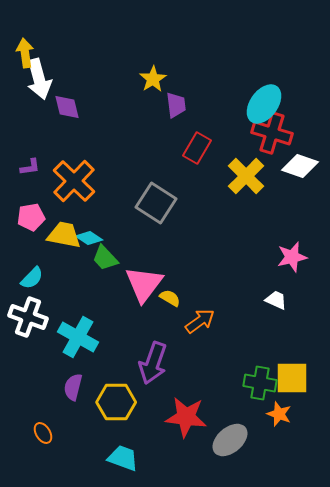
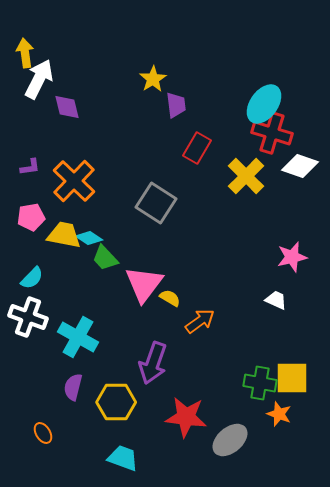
white arrow: rotated 138 degrees counterclockwise
